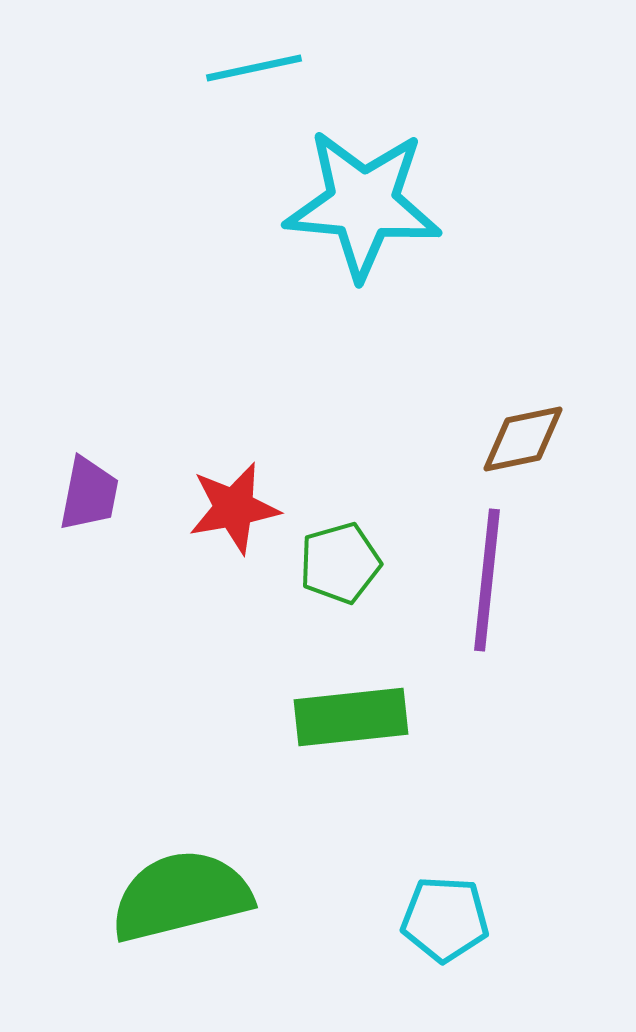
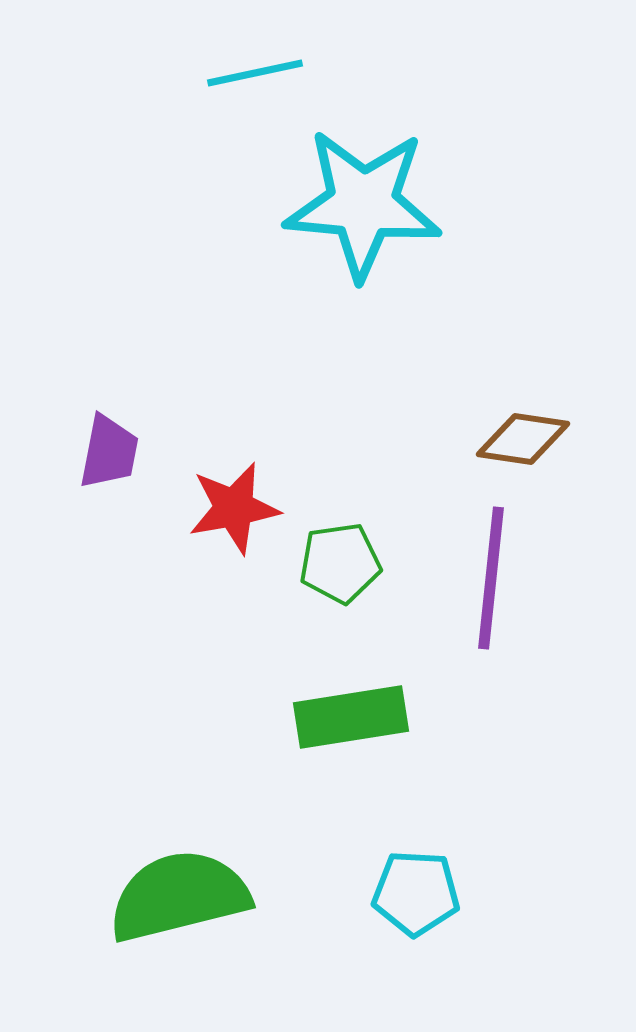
cyan line: moved 1 px right, 5 px down
brown diamond: rotated 20 degrees clockwise
purple trapezoid: moved 20 px right, 42 px up
green pentagon: rotated 8 degrees clockwise
purple line: moved 4 px right, 2 px up
green rectangle: rotated 3 degrees counterclockwise
green semicircle: moved 2 px left
cyan pentagon: moved 29 px left, 26 px up
